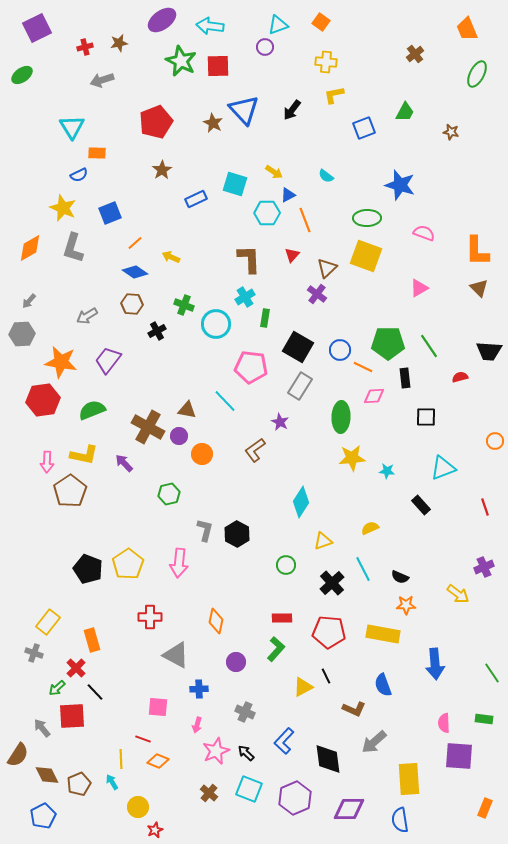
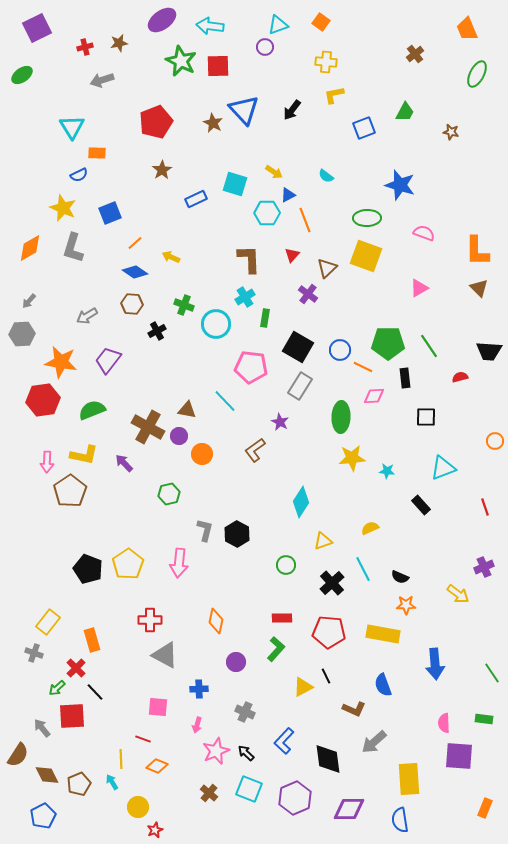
purple cross at (317, 294): moved 9 px left
red cross at (150, 617): moved 3 px down
gray triangle at (176, 655): moved 11 px left
orange diamond at (158, 761): moved 1 px left, 5 px down
